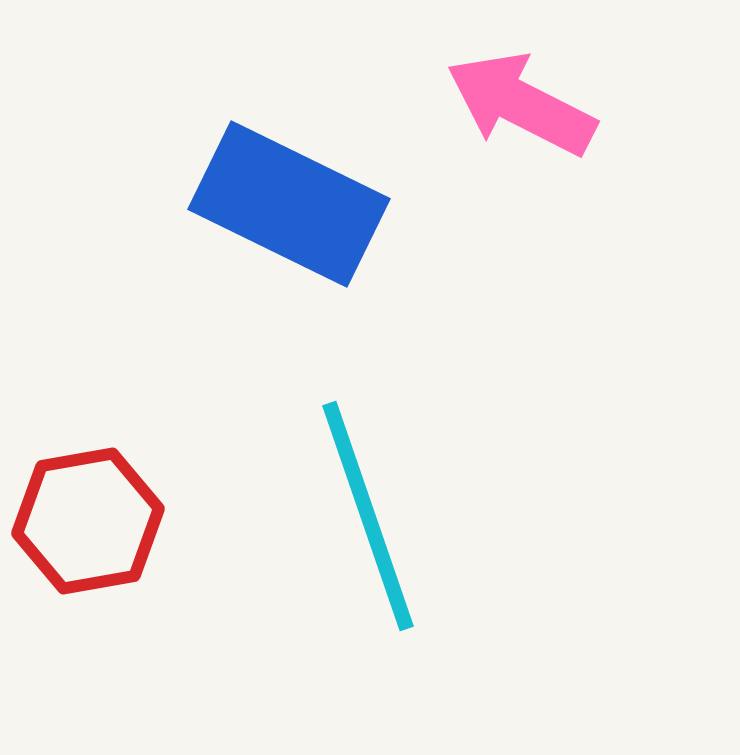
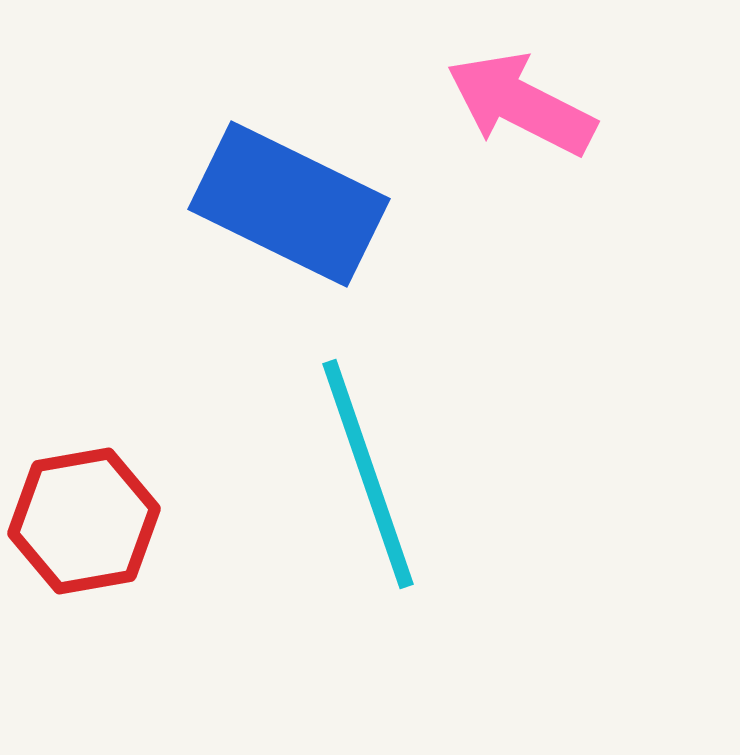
cyan line: moved 42 px up
red hexagon: moved 4 px left
